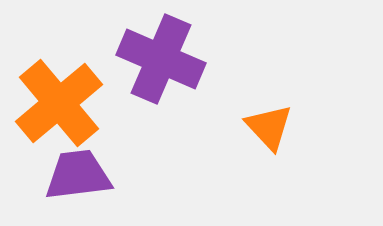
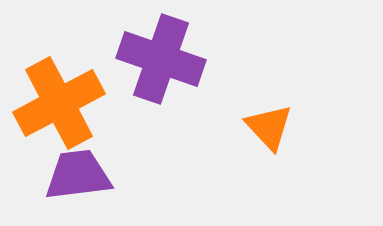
purple cross: rotated 4 degrees counterclockwise
orange cross: rotated 12 degrees clockwise
